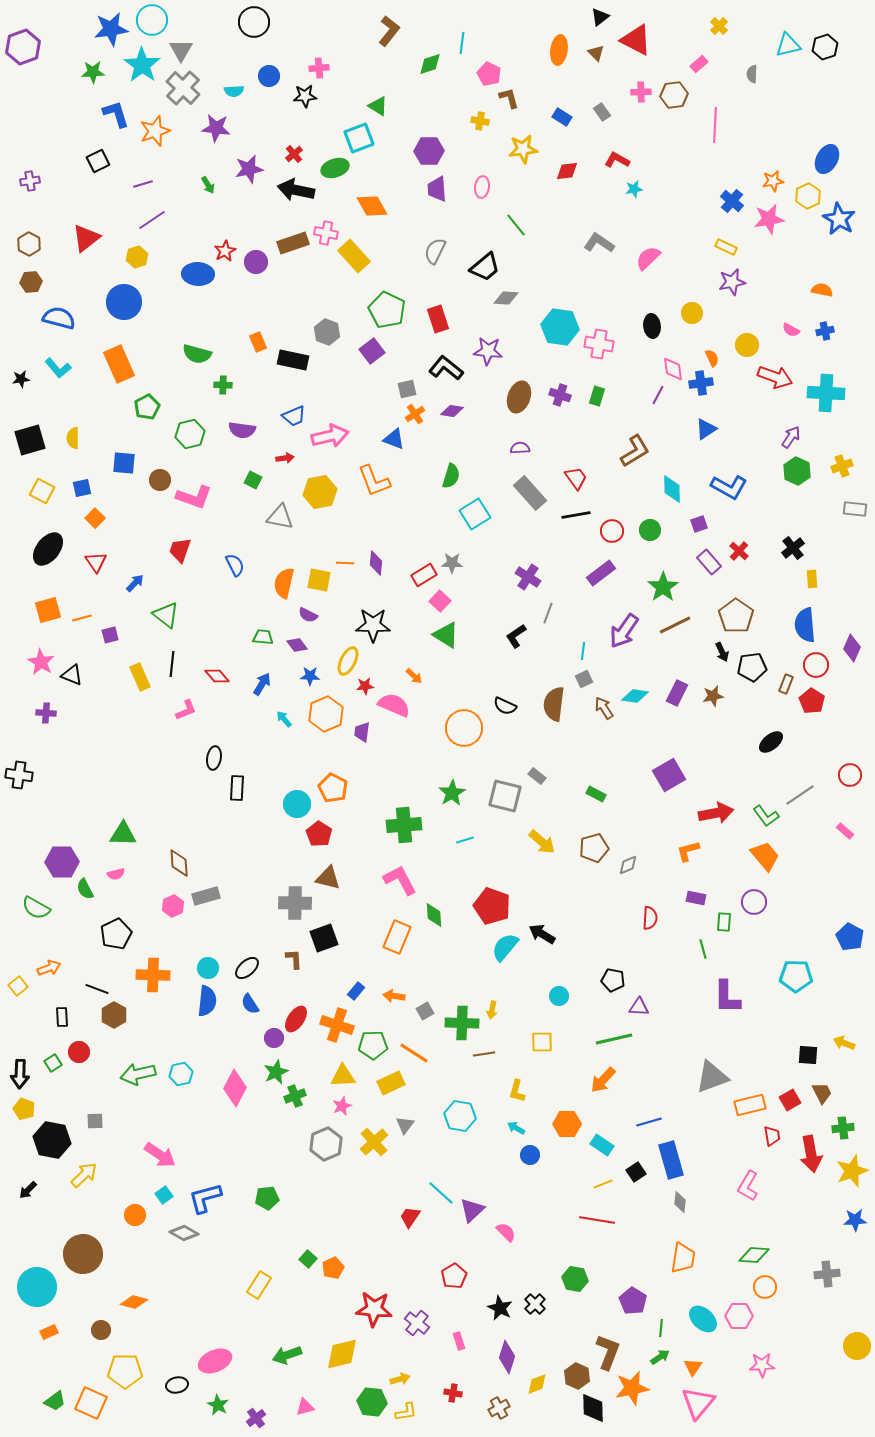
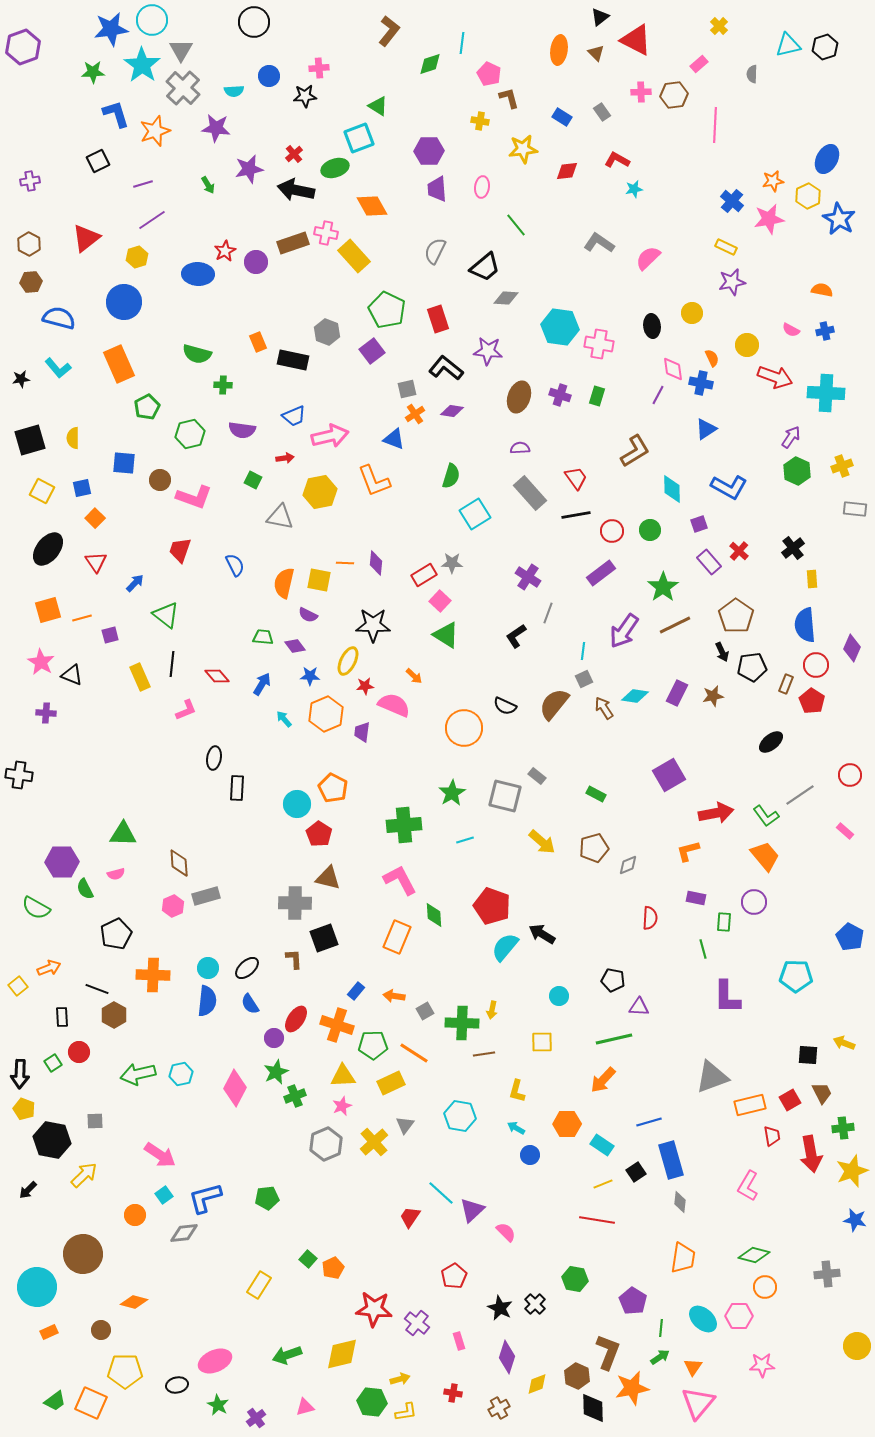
blue cross at (701, 383): rotated 20 degrees clockwise
purple diamond at (297, 645): moved 2 px left, 1 px down
brown semicircle at (554, 704): rotated 32 degrees clockwise
blue star at (855, 1220): rotated 15 degrees clockwise
gray diamond at (184, 1233): rotated 36 degrees counterclockwise
green diamond at (754, 1255): rotated 12 degrees clockwise
